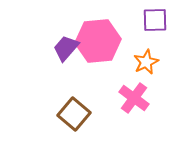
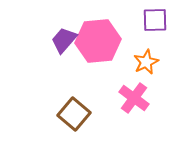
purple trapezoid: moved 2 px left, 8 px up
